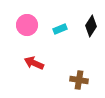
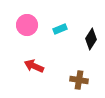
black diamond: moved 13 px down
red arrow: moved 3 px down
